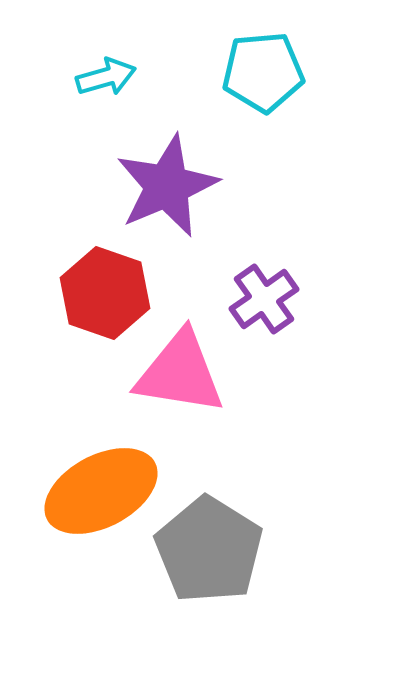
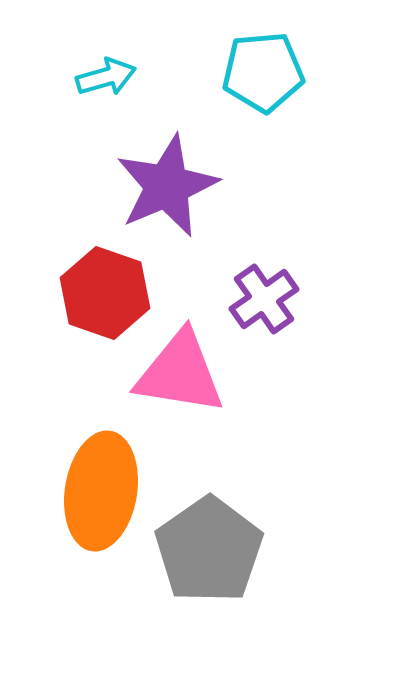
orange ellipse: rotated 53 degrees counterclockwise
gray pentagon: rotated 5 degrees clockwise
